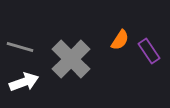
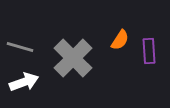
purple rectangle: rotated 30 degrees clockwise
gray cross: moved 2 px right, 1 px up
